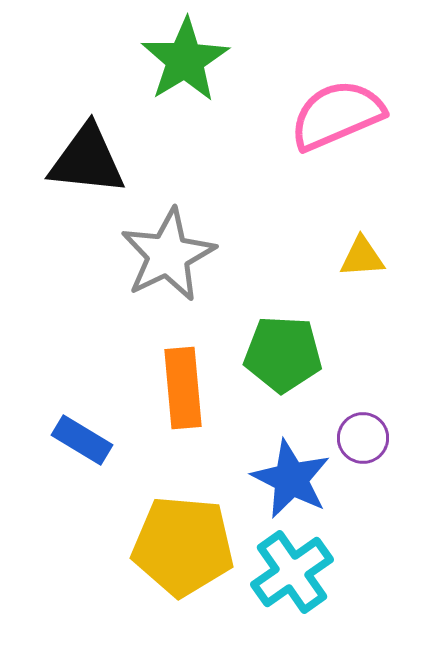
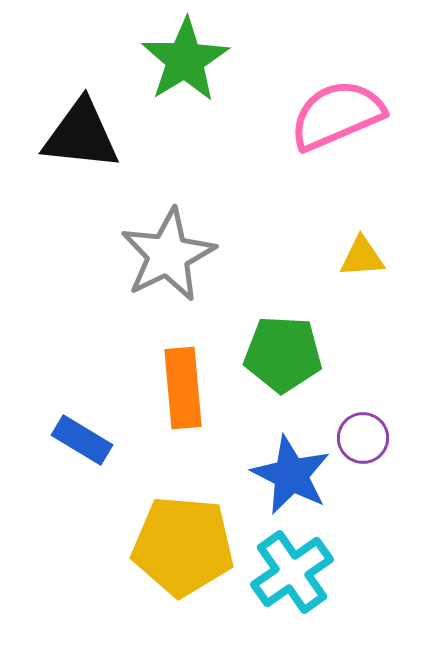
black triangle: moved 6 px left, 25 px up
blue star: moved 4 px up
